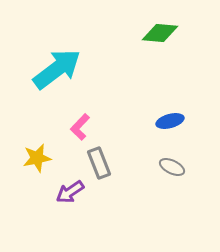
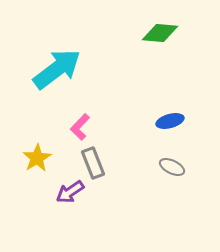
yellow star: rotated 20 degrees counterclockwise
gray rectangle: moved 6 px left
